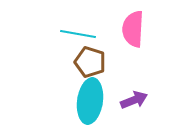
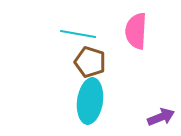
pink semicircle: moved 3 px right, 2 px down
purple arrow: moved 27 px right, 17 px down
